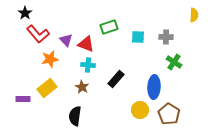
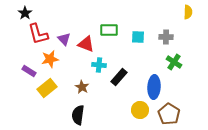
yellow semicircle: moved 6 px left, 3 px up
green rectangle: moved 3 px down; rotated 18 degrees clockwise
red L-shape: rotated 25 degrees clockwise
purple triangle: moved 2 px left, 1 px up
cyan cross: moved 11 px right
black rectangle: moved 3 px right, 2 px up
purple rectangle: moved 6 px right, 28 px up; rotated 32 degrees clockwise
black semicircle: moved 3 px right, 1 px up
